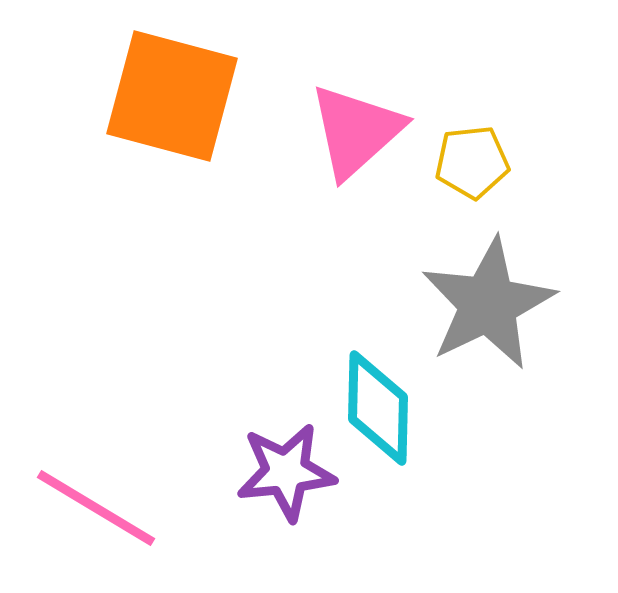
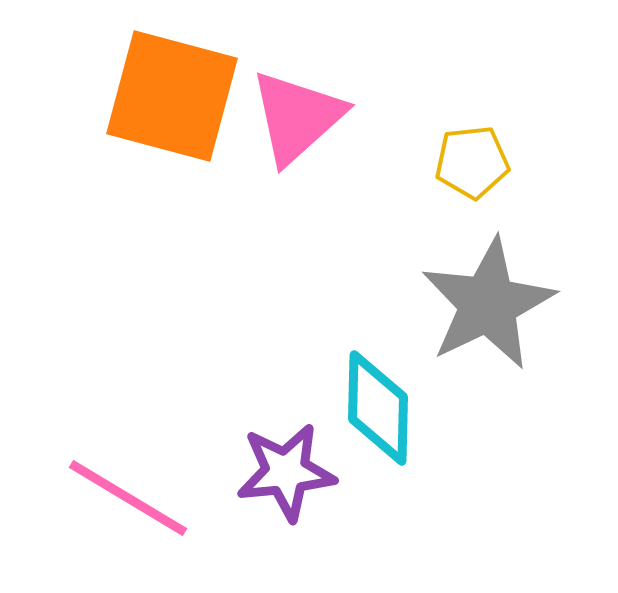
pink triangle: moved 59 px left, 14 px up
pink line: moved 32 px right, 10 px up
